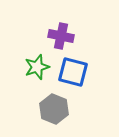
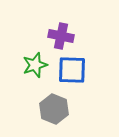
green star: moved 2 px left, 2 px up
blue square: moved 1 px left, 2 px up; rotated 12 degrees counterclockwise
